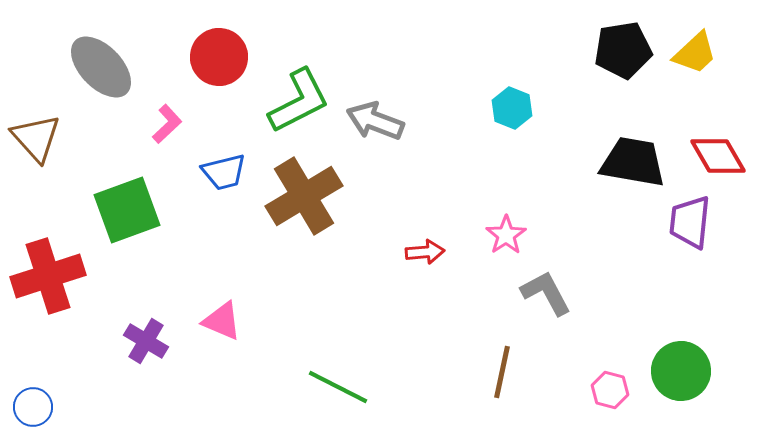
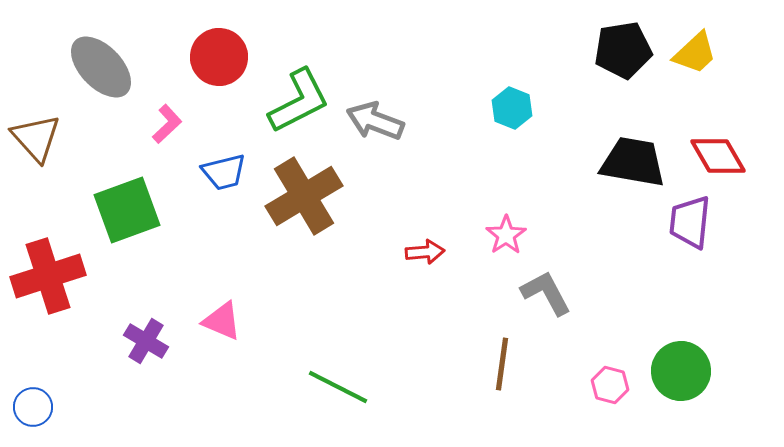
brown line: moved 8 px up; rotated 4 degrees counterclockwise
pink hexagon: moved 5 px up
